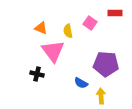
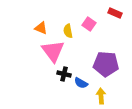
red rectangle: rotated 24 degrees clockwise
pink square: moved 1 px left, 1 px down
black cross: moved 27 px right
